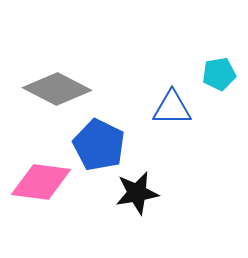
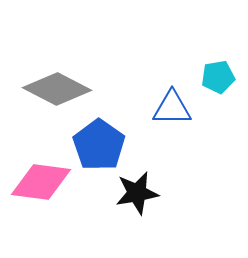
cyan pentagon: moved 1 px left, 3 px down
blue pentagon: rotated 9 degrees clockwise
